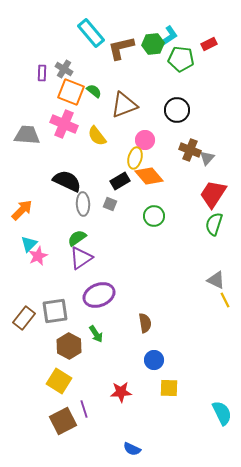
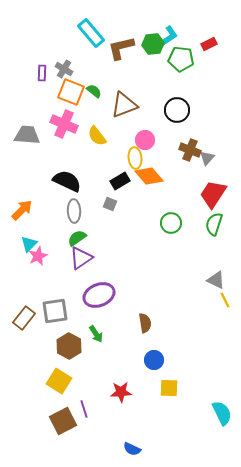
yellow ellipse at (135, 158): rotated 20 degrees counterclockwise
gray ellipse at (83, 204): moved 9 px left, 7 px down
green circle at (154, 216): moved 17 px right, 7 px down
